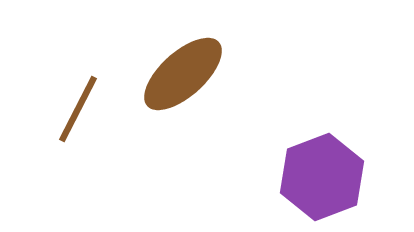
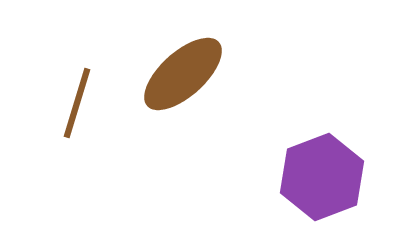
brown line: moved 1 px left, 6 px up; rotated 10 degrees counterclockwise
